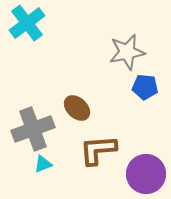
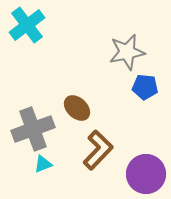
cyan cross: moved 2 px down
brown L-shape: rotated 138 degrees clockwise
